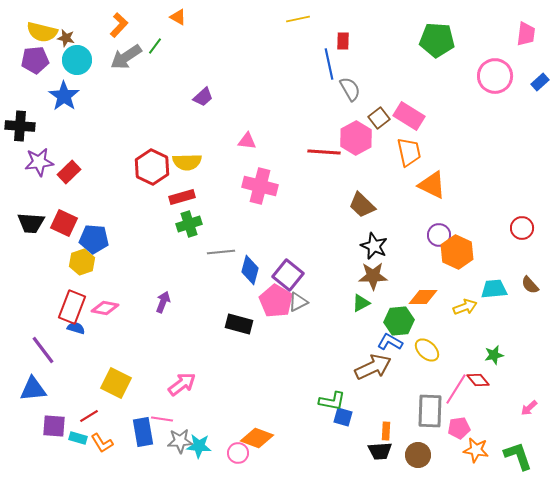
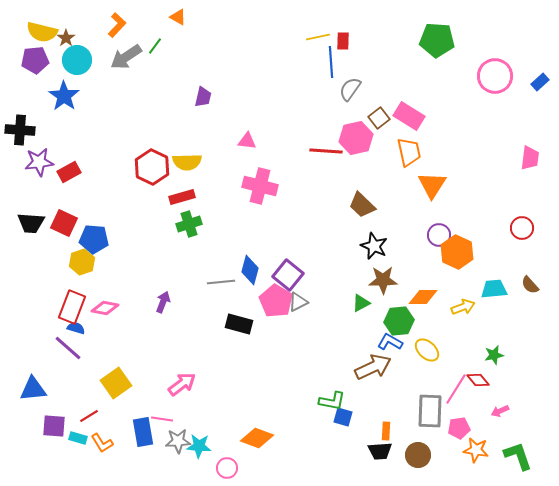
yellow line at (298, 19): moved 20 px right, 18 px down
orange L-shape at (119, 25): moved 2 px left
pink trapezoid at (526, 34): moved 4 px right, 124 px down
brown star at (66, 38): rotated 24 degrees clockwise
blue line at (329, 64): moved 2 px right, 2 px up; rotated 8 degrees clockwise
gray semicircle at (350, 89): rotated 115 degrees counterclockwise
purple trapezoid at (203, 97): rotated 35 degrees counterclockwise
black cross at (20, 126): moved 4 px down
pink hexagon at (356, 138): rotated 16 degrees clockwise
red line at (324, 152): moved 2 px right, 1 px up
red rectangle at (69, 172): rotated 15 degrees clockwise
orange triangle at (432, 185): rotated 36 degrees clockwise
gray line at (221, 252): moved 30 px down
brown star at (373, 276): moved 10 px right, 4 px down
yellow arrow at (465, 307): moved 2 px left
purple line at (43, 350): moved 25 px right, 2 px up; rotated 12 degrees counterclockwise
yellow square at (116, 383): rotated 28 degrees clockwise
pink arrow at (529, 408): moved 29 px left, 3 px down; rotated 18 degrees clockwise
gray star at (180, 441): moved 2 px left
pink circle at (238, 453): moved 11 px left, 15 px down
